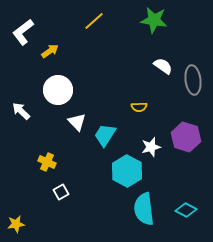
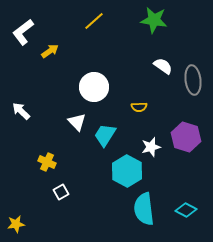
white circle: moved 36 px right, 3 px up
